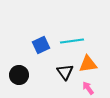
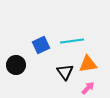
black circle: moved 3 px left, 10 px up
pink arrow: rotated 80 degrees clockwise
